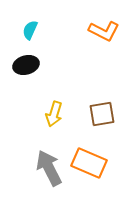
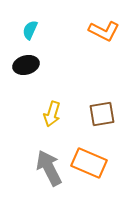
yellow arrow: moved 2 px left
